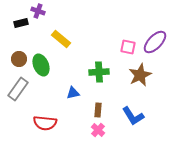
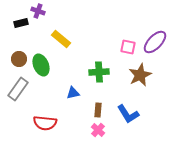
blue L-shape: moved 5 px left, 2 px up
